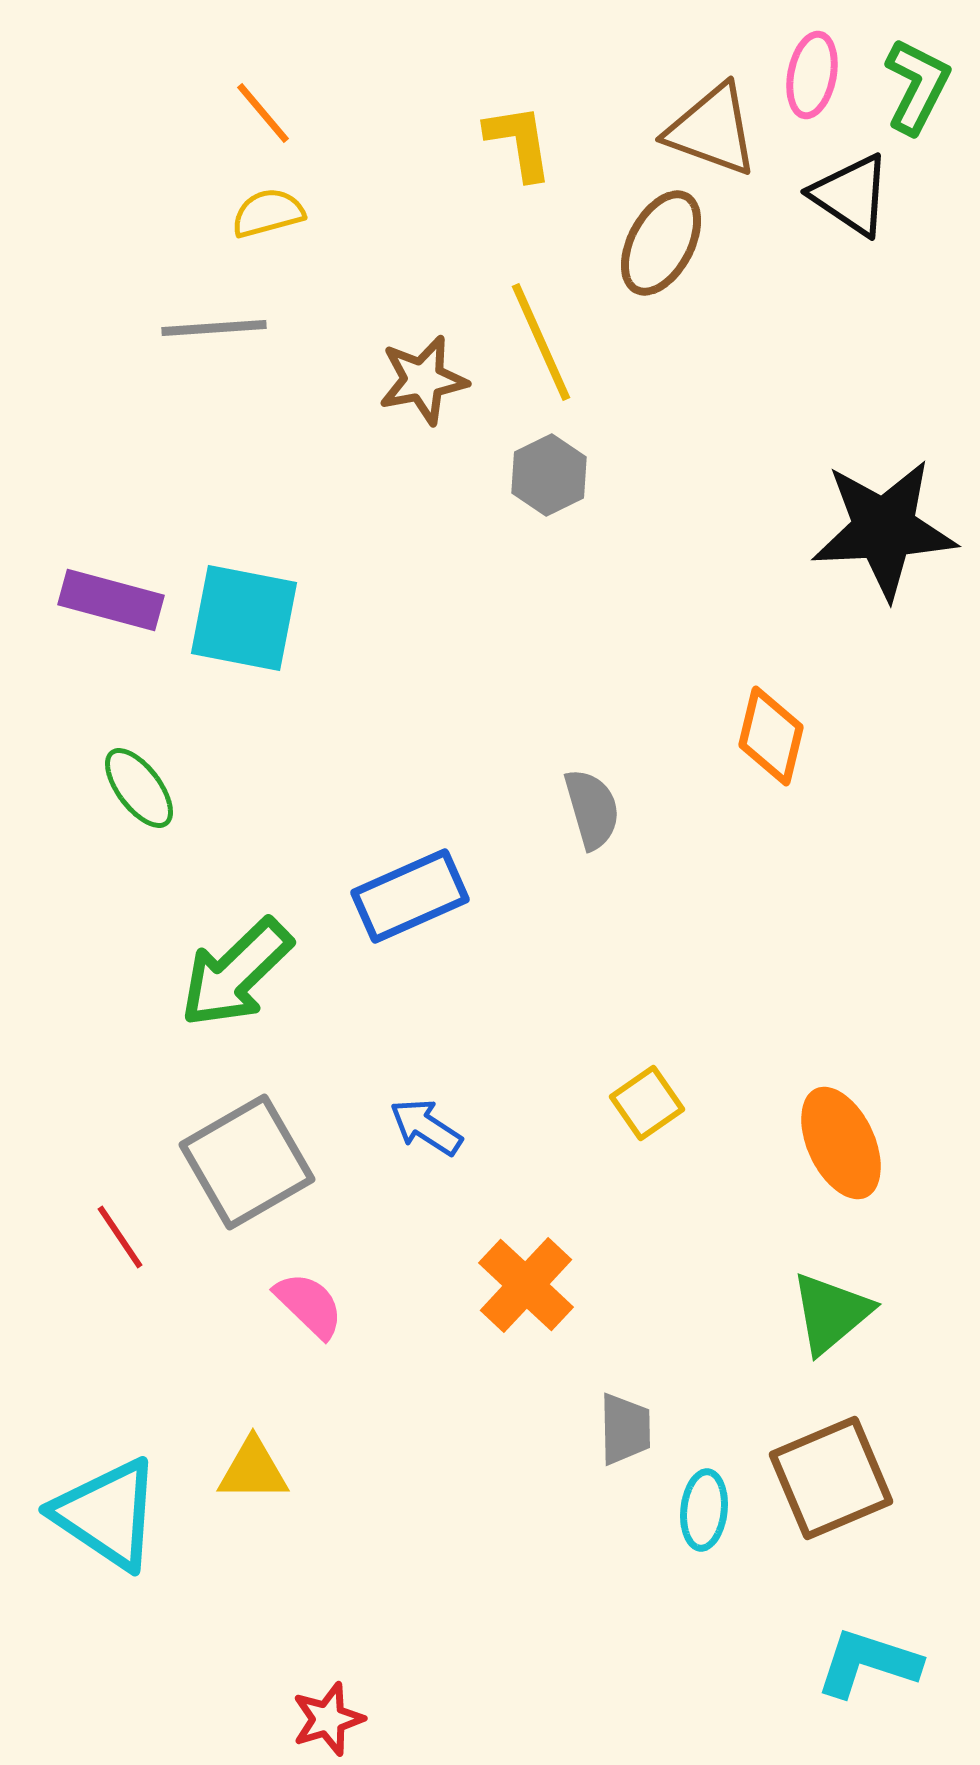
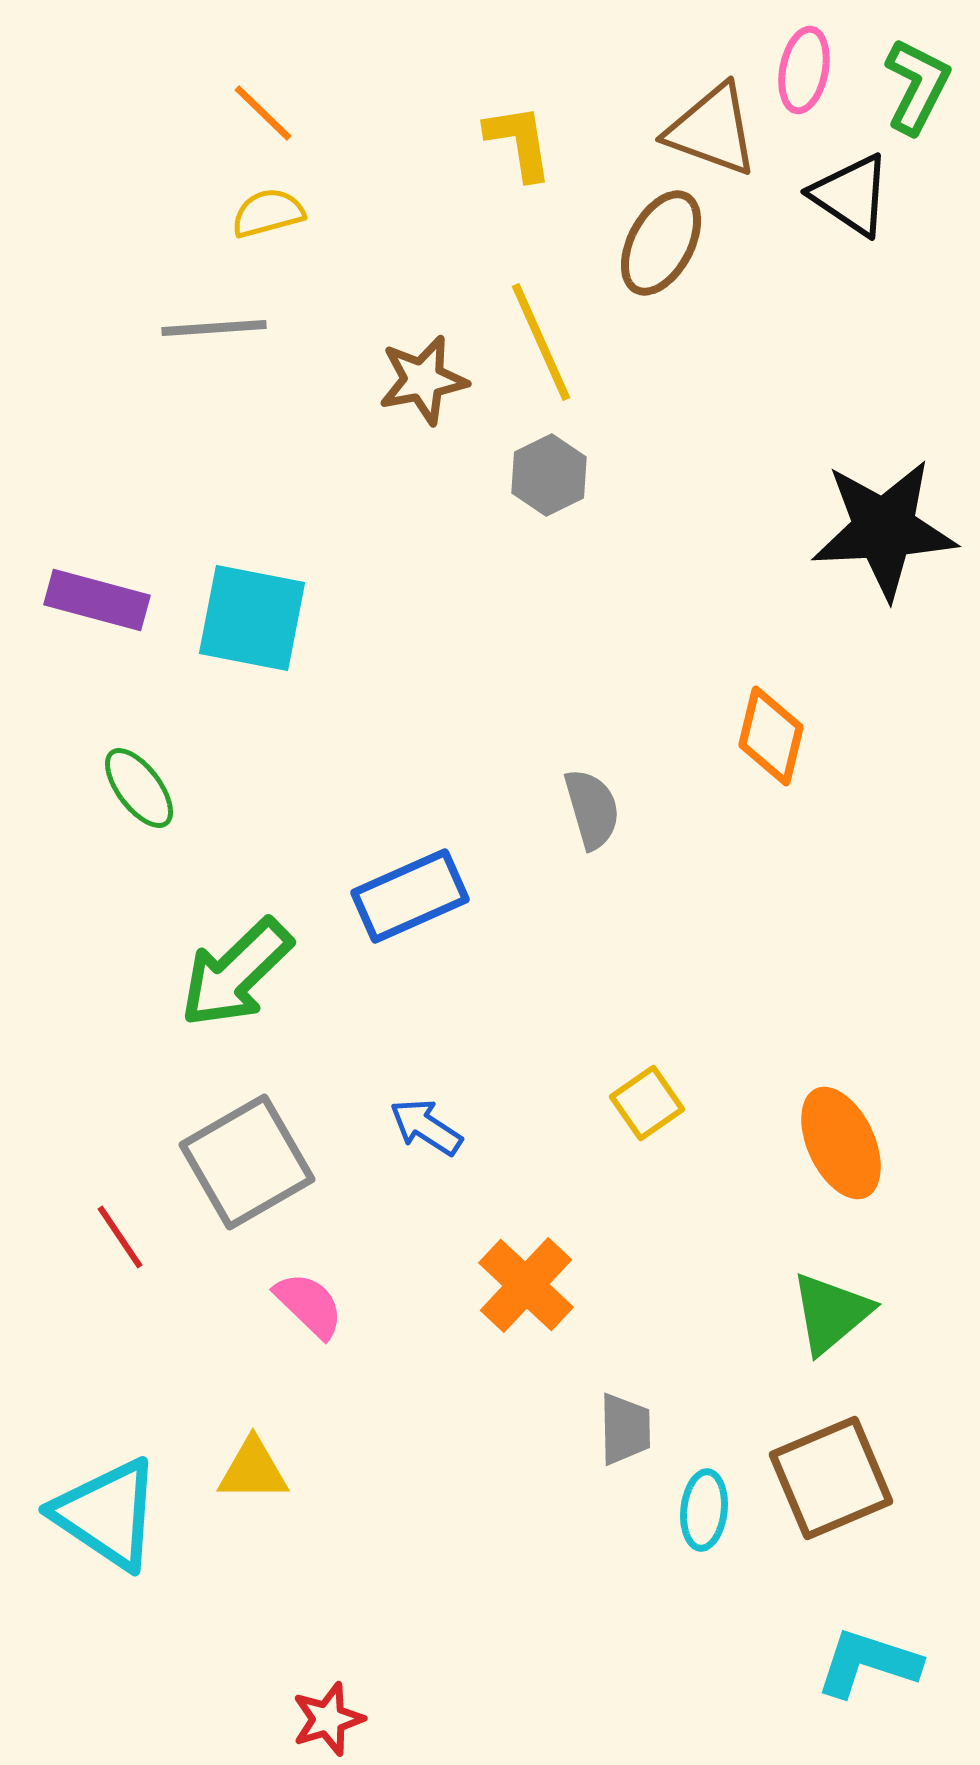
pink ellipse: moved 8 px left, 5 px up
orange line: rotated 6 degrees counterclockwise
purple rectangle: moved 14 px left
cyan square: moved 8 px right
